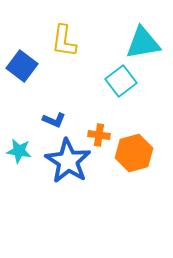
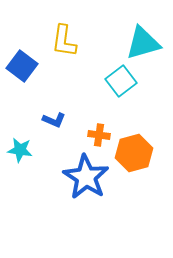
cyan triangle: rotated 6 degrees counterclockwise
cyan star: moved 1 px right, 1 px up
blue star: moved 18 px right, 16 px down
